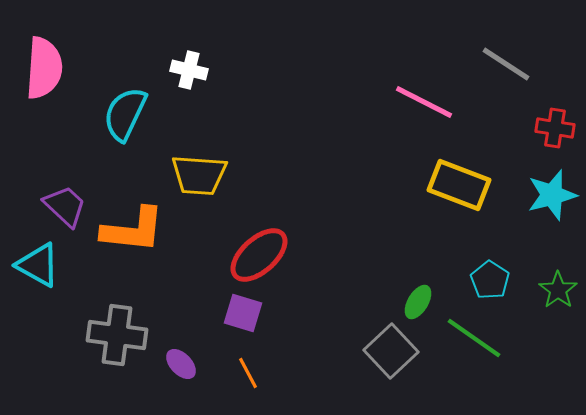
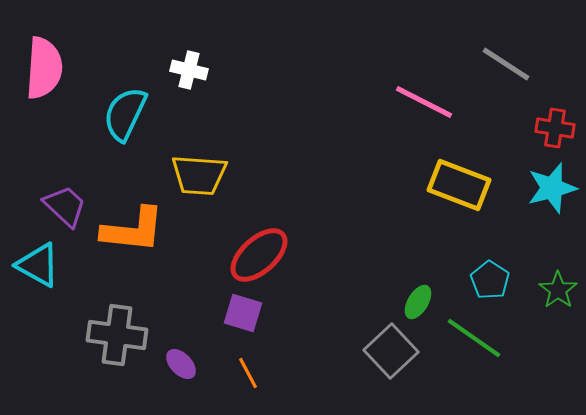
cyan star: moved 7 px up
